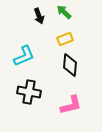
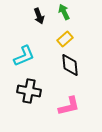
green arrow: rotated 21 degrees clockwise
yellow rectangle: rotated 21 degrees counterclockwise
black diamond: rotated 10 degrees counterclockwise
black cross: moved 1 px up
pink L-shape: moved 2 px left, 1 px down
